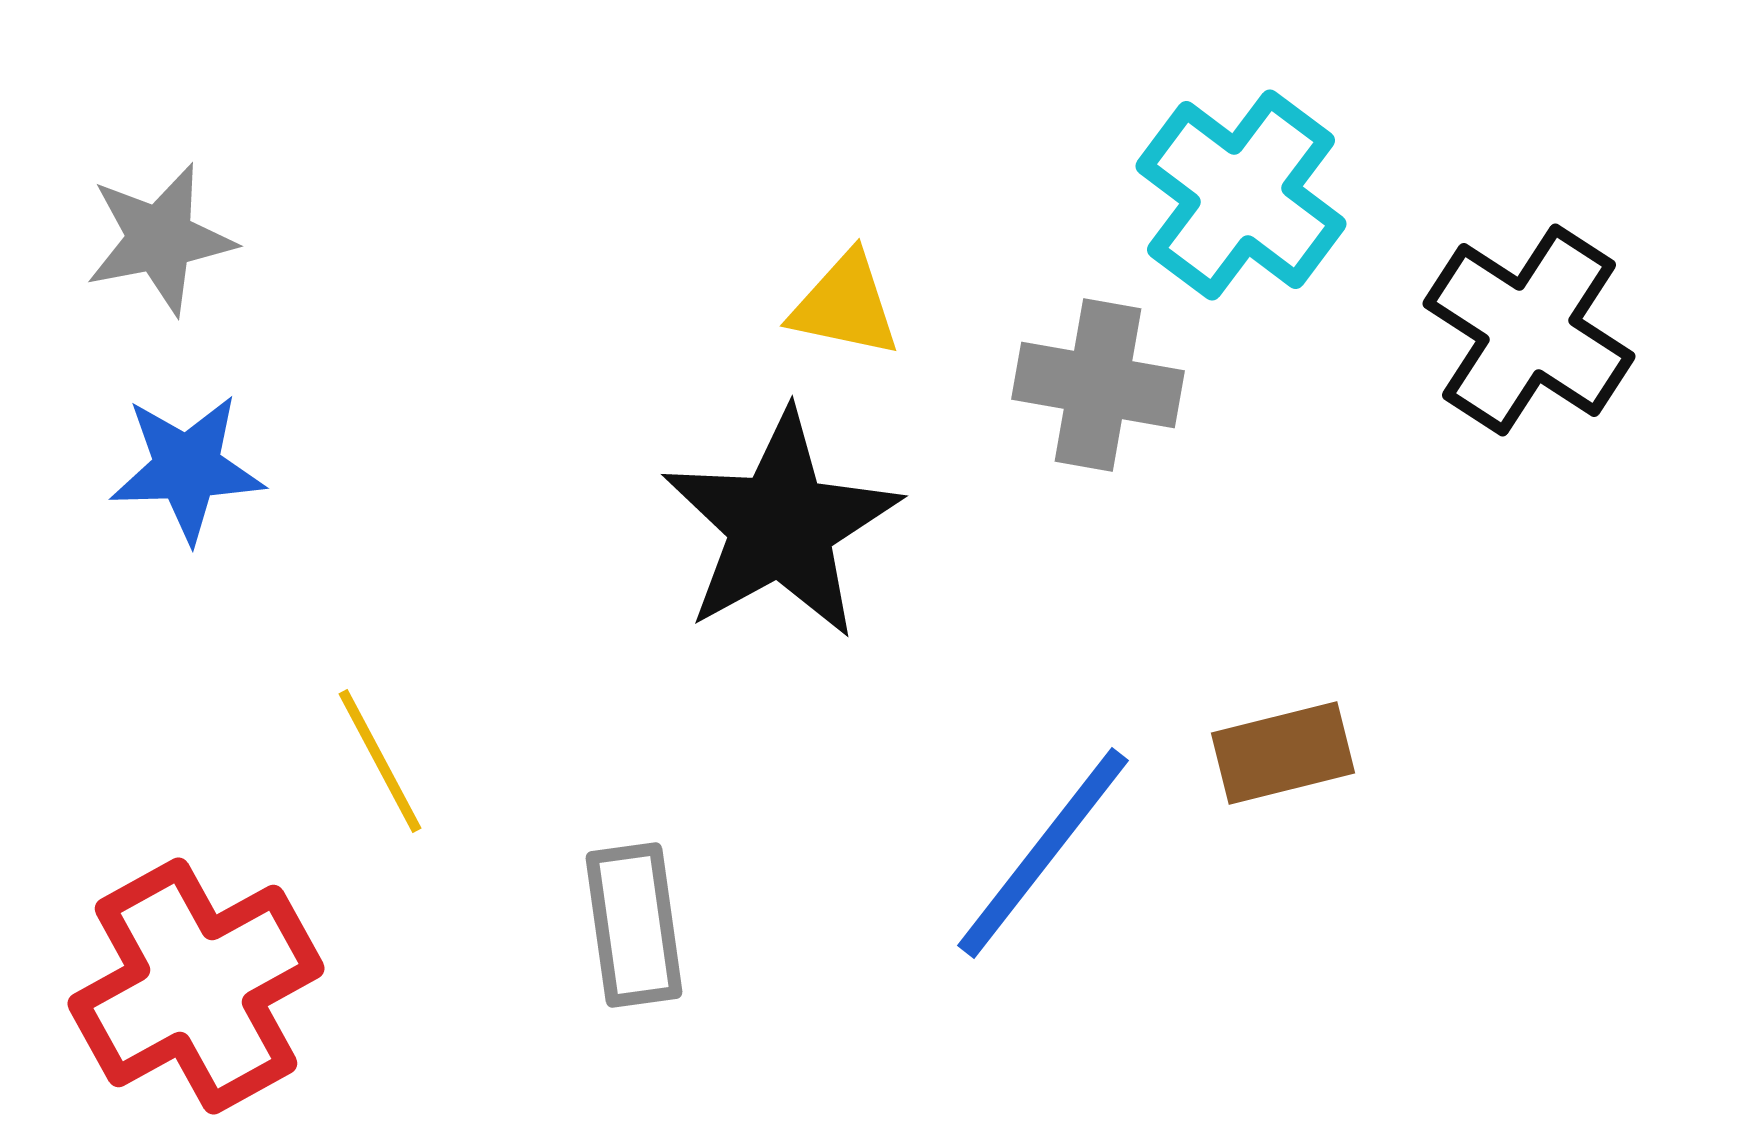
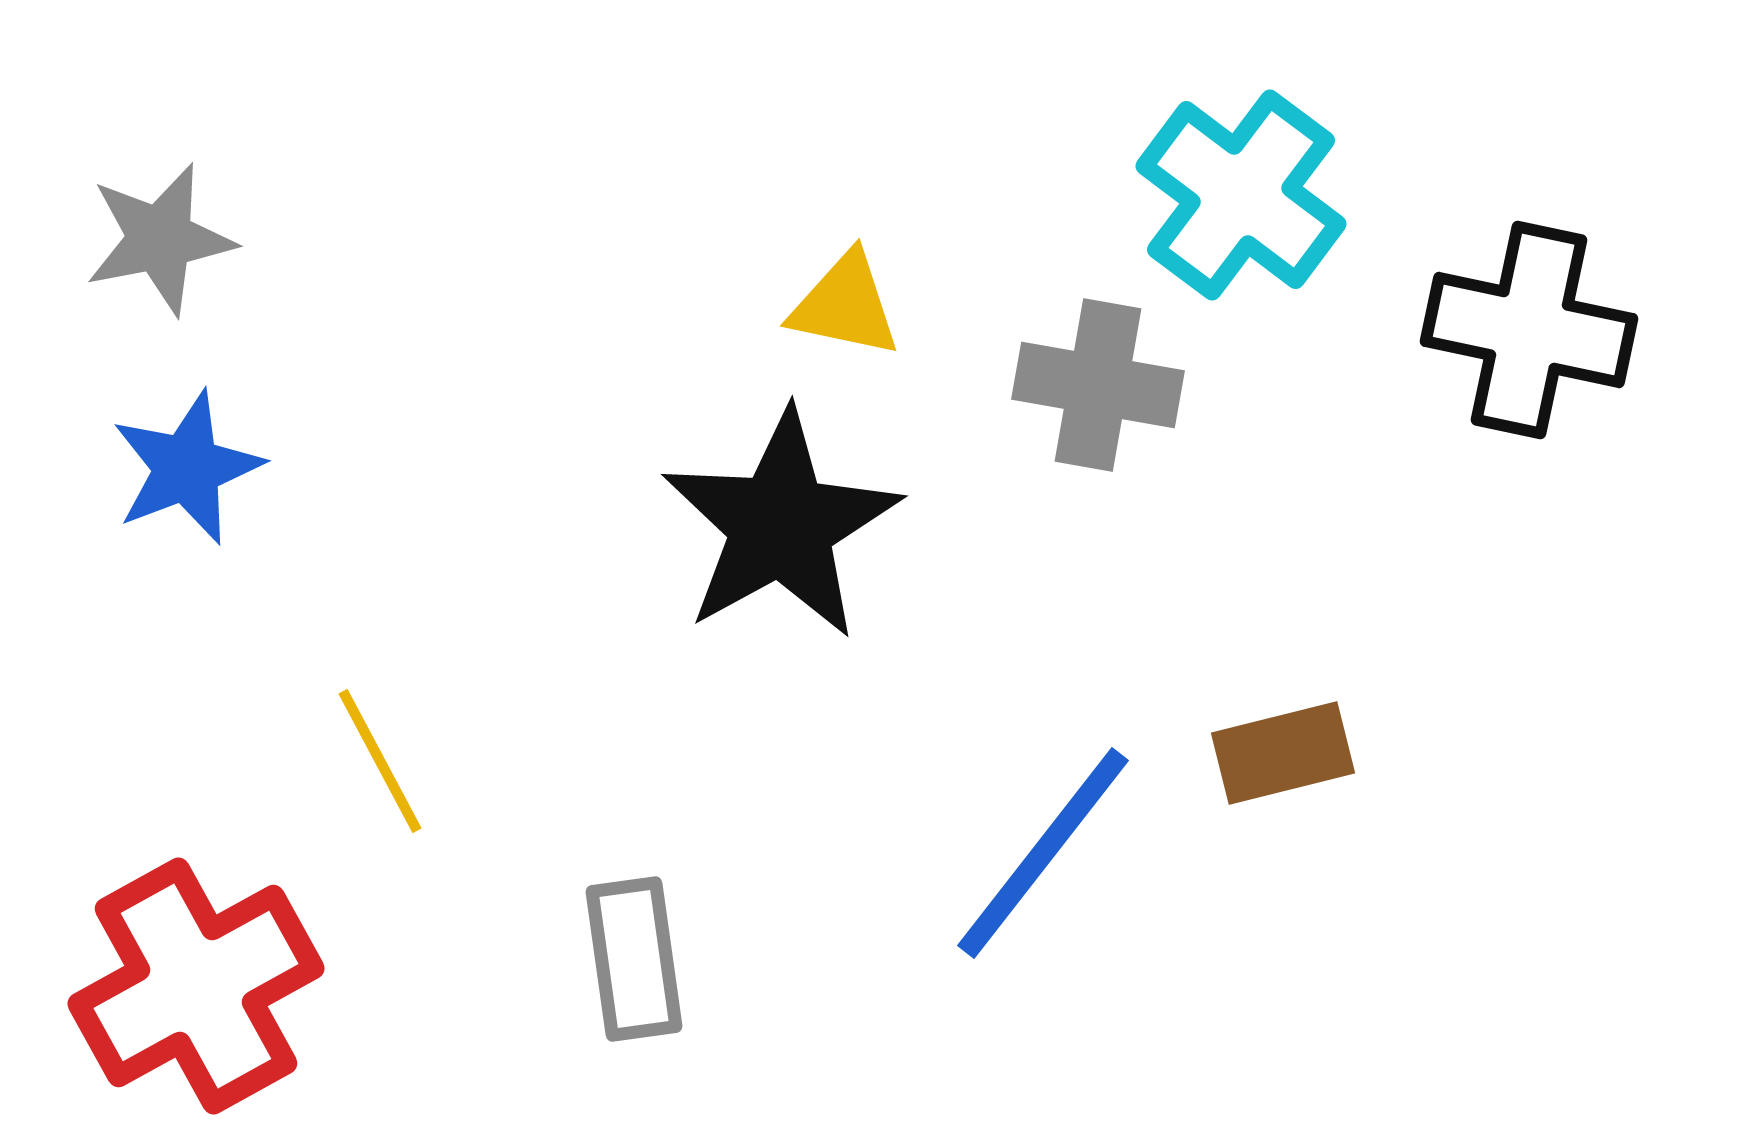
black cross: rotated 21 degrees counterclockwise
blue star: rotated 19 degrees counterclockwise
gray rectangle: moved 34 px down
